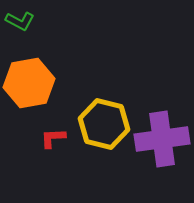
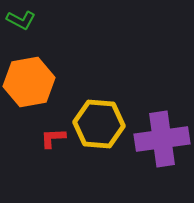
green L-shape: moved 1 px right, 1 px up
orange hexagon: moved 1 px up
yellow hexagon: moved 5 px left; rotated 9 degrees counterclockwise
